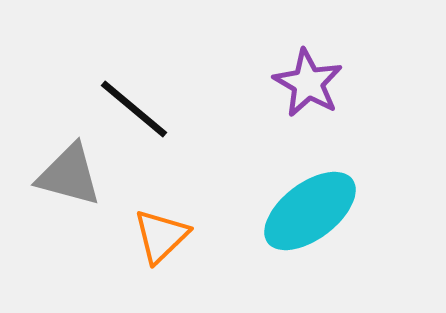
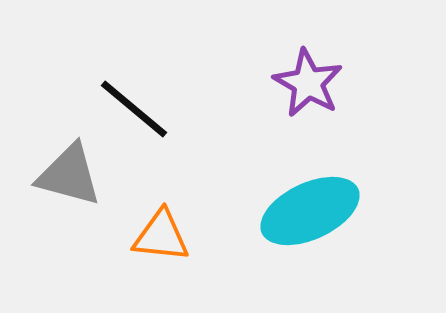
cyan ellipse: rotated 12 degrees clockwise
orange triangle: rotated 50 degrees clockwise
